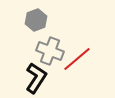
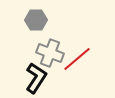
gray hexagon: rotated 20 degrees clockwise
gray cross: moved 2 px down
